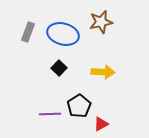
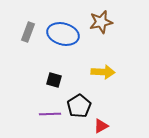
black square: moved 5 px left, 12 px down; rotated 28 degrees counterclockwise
red triangle: moved 2 px down
